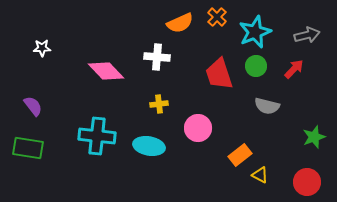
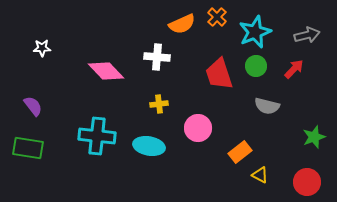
orange semicircle: moved 2 px right, 1 px down
orange rectangle: moved 3 px up
